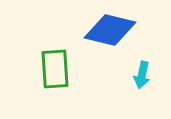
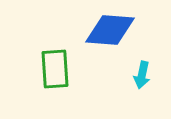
blue diamond: rotated 9 degrees counterclockwise
